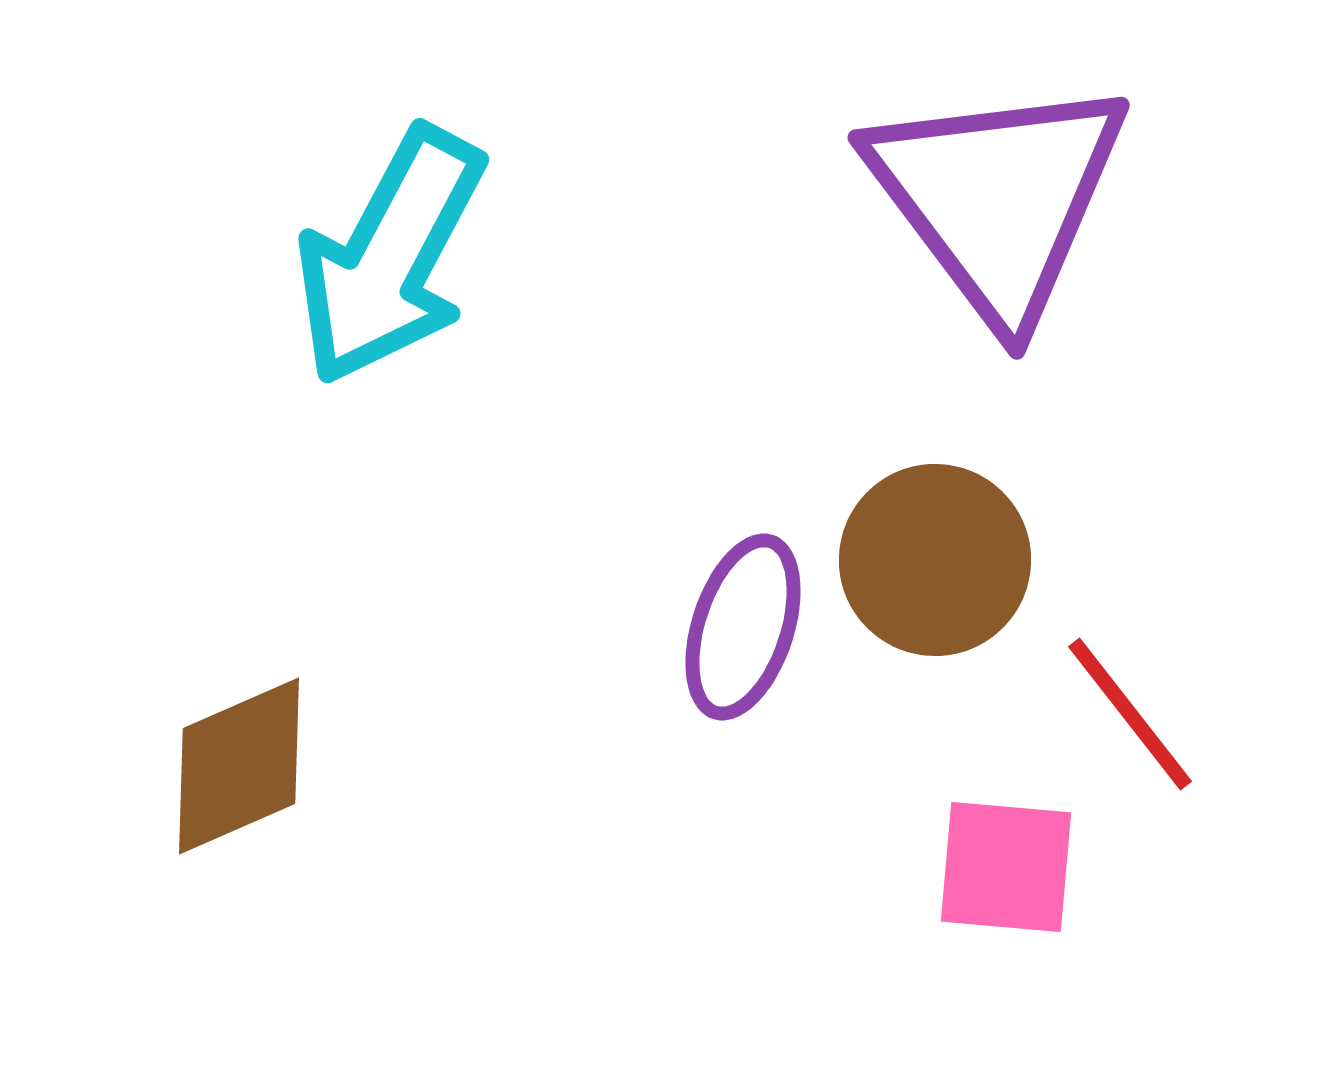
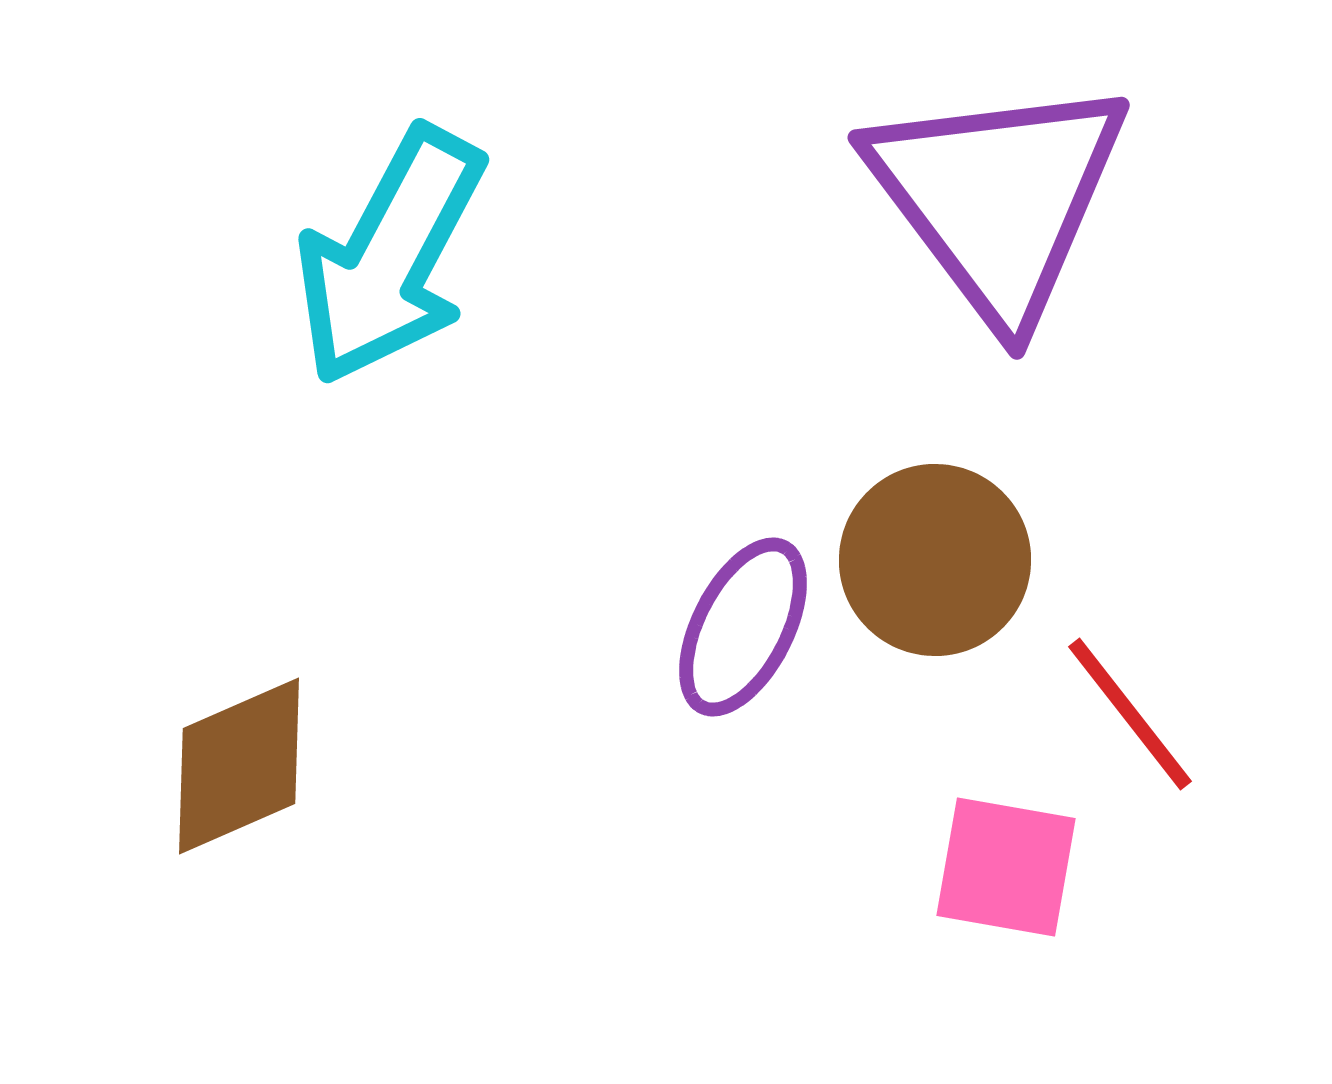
purple ellipse: rotated 9 degrees clockwise
pink square: rotated 5 degrees clockwise
